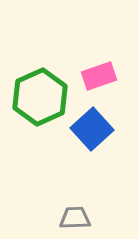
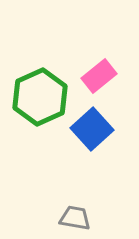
pink rectangle: rotated 20 degrees counterclockwise
gray trapezoid: rotated 12 degrees clockwise
